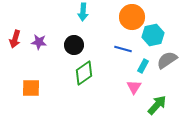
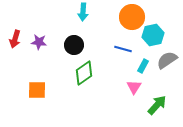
orange square: moved 6 px right, 2 px down
